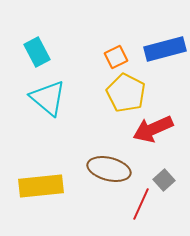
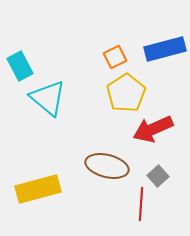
cyan rectangle: moved 17 px left, 14 px down
orange square: moved 1 px left
yellow pentagon: rotated 12 degrees clockwise
brown ellipse: moved 2 px left, 3 px up
gray square: moved 6 px left, 4 px up
yellow rectangle: moved 3 px left, 3 px down; rotated 9 degrees counterclockwise
red line: rotated 20 degrees counterclockwise
